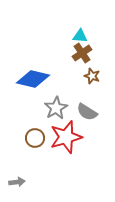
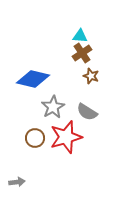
brown star: moved 1 px left
gray star: moved 3 px left, 1 px up
